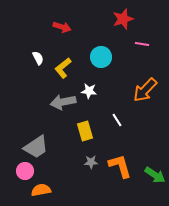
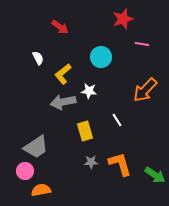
red arrow: moved 2 px left; rotated 18 degrees clockwise
yellow L-shape: moved 6 px down
orange L-shape: moved 2 px up
